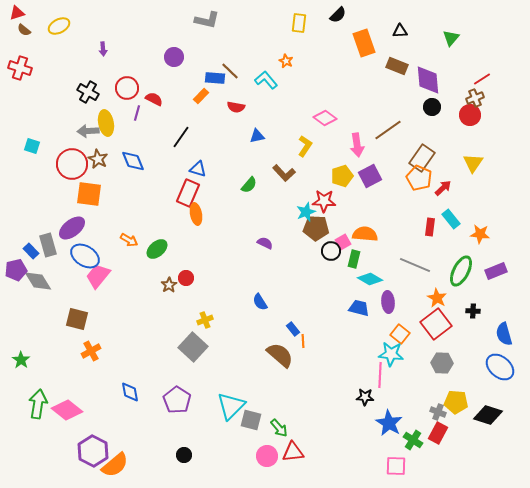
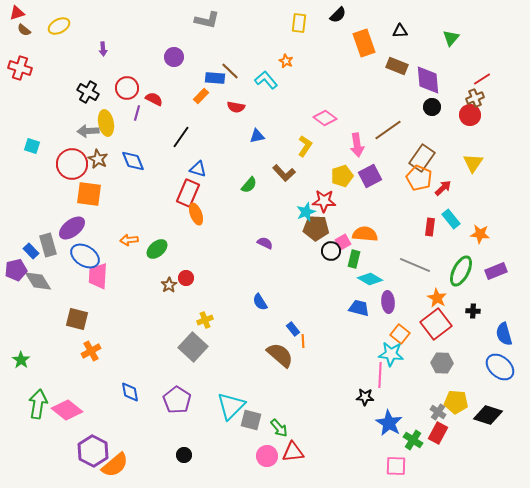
orange ellipse at (196, 214): rotated 10 degrees counterclockwise
orange arrow at (129, 240): rotated 144 degrees clockwise
pink trapezoid at (98, 276): rotated 36 degrees counterclockwise
gray cross at (438, 412): rotated 14 degrees clockwise
